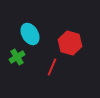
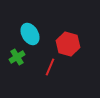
red hexagon: moved 2 px left, 1 px down
red line: moved 2 px left
